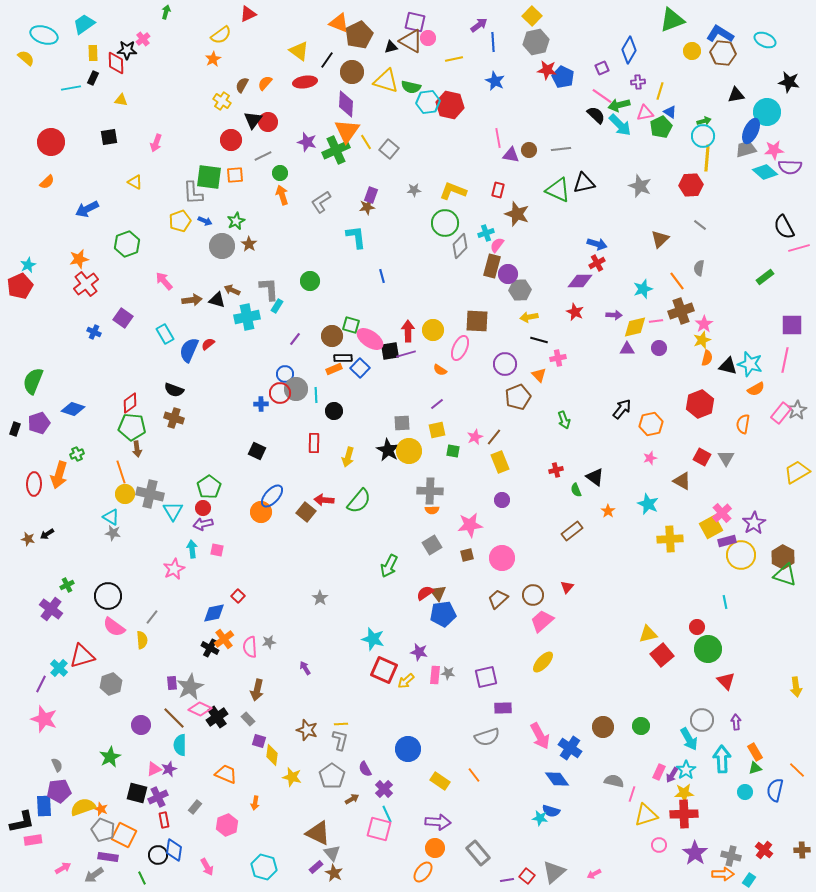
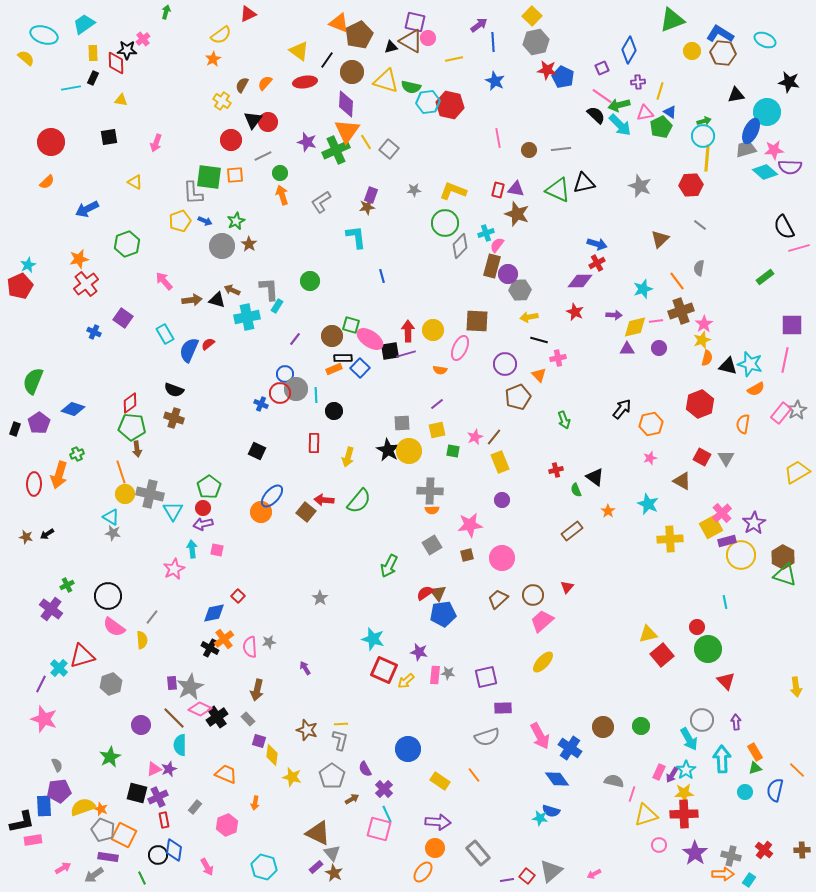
purple triangle at (511, 155): moved 5 px right, 34 px down
orange semicircle at (440, 370): rotated 24 degrees counterclockwise
blue cross at (261, 404): rotated 24 degrees clockwise
purple pentagon at (39, 423): rotated 15 degrees counterclockwise
brown star at (28, 539): moved 2 px left, 2 px up
gray triangle at (554, 872): moved 3 px left, 1 px up
